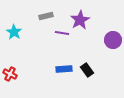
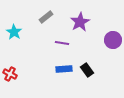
gray rectangle: moved 1 px down; rotated 24 degrees counterclockwise
purple star: moved 2 px down
purple line: moved 10 px down
